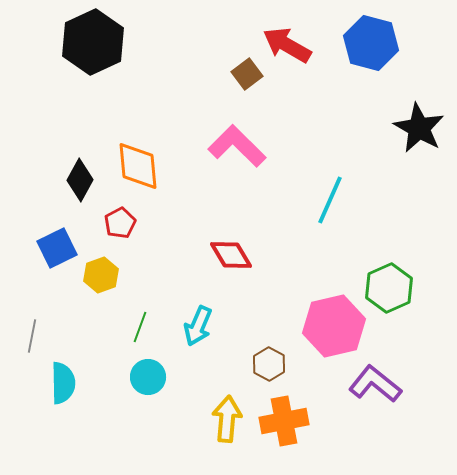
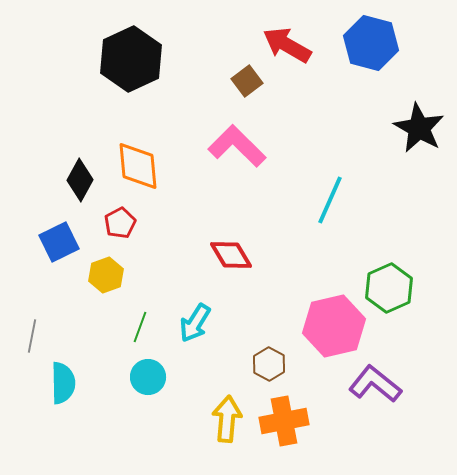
black hexagon: moved 38 px right, 17 px down
brown square: moved 7 px down
blue square: moved 2 px right, 6 px up
yellow hexagon: moved 5 px right
cyan arrow: moved 3 px left, 3 px up; rotated 9 degrees clockwise
